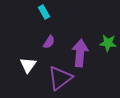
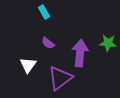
purple semicircle: moved 1 px left, 1 px down; rotated 96 degrees clockwise
